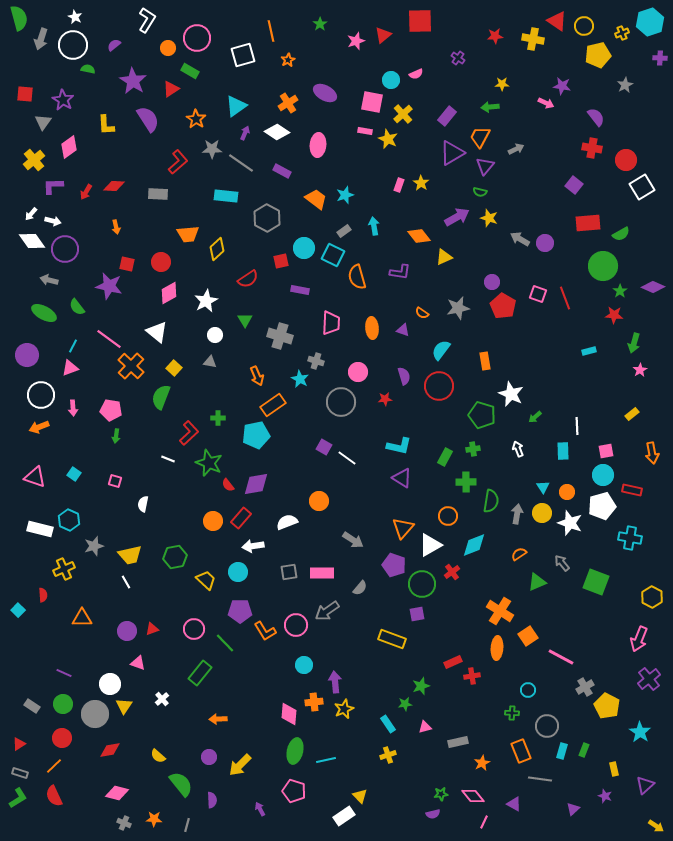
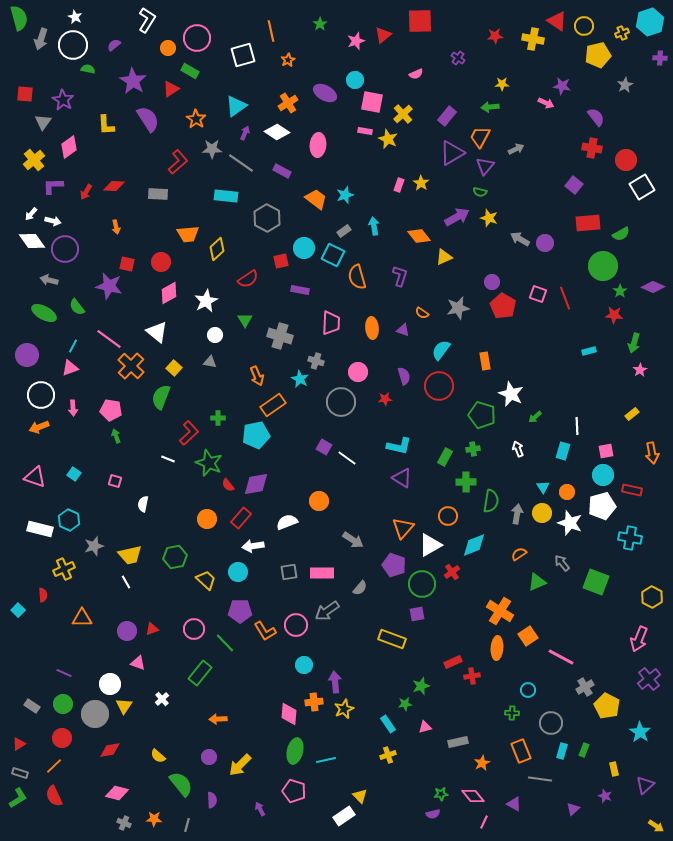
cyan circle at (391, 80): moved 36 px left
purple L-shape at (400, 272): moved 4 px down; rotated 80 degrees counterclockwise
green arrow at (116, 436): rotated 152 degrees clockwise
cyan rectangle at (563, 451): rotated 18 degrees clockwise
orange circle at (213, 521): moved 6 px left, 2 px up
gray circle at (547, 726): moved 4 px right, 3 px up
